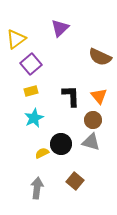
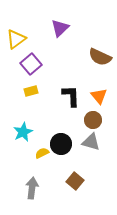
cyan star: moved 11 px left, 14 px down
gray arrow: moved 5 px left
